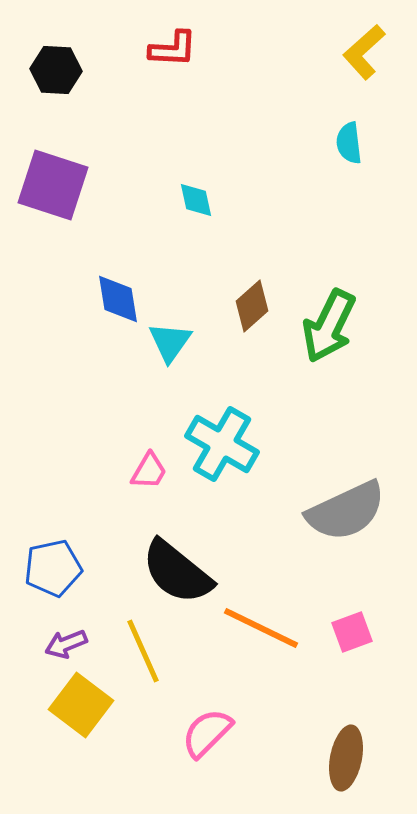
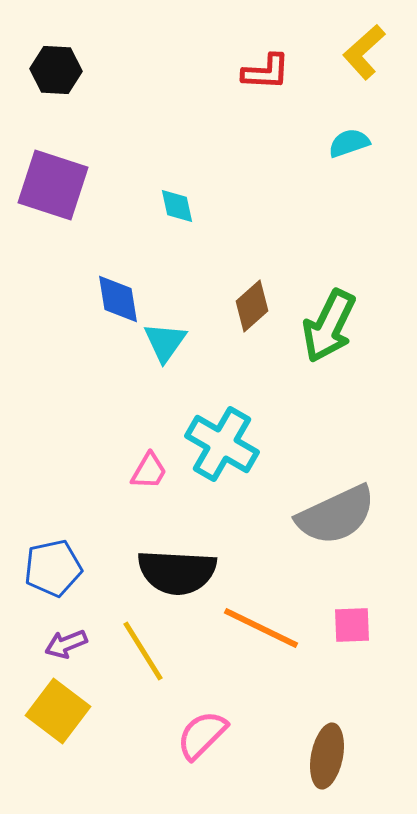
red L-shape: moved 93 px right, 23 px down
cyan semicircle: rotated 78 degrees clockwise
cyan diamond: moved 19 px left, 6 px down
cyan triangle: moved 5 px left
gray semicircle: moved 10 px left, 4 px down
black semicircle: rotated 36 degrees counterclockwise
pink square: moved 7 px up; rotated 18 degrees clockwise
yellow line: rotated 8 degrees counterclockwise
yellow square: moved 23 px left, 6 px down
pink semicircle: moved 5 px left, 2 px down
brown ellipse: moved 19 px left, 2 px up
